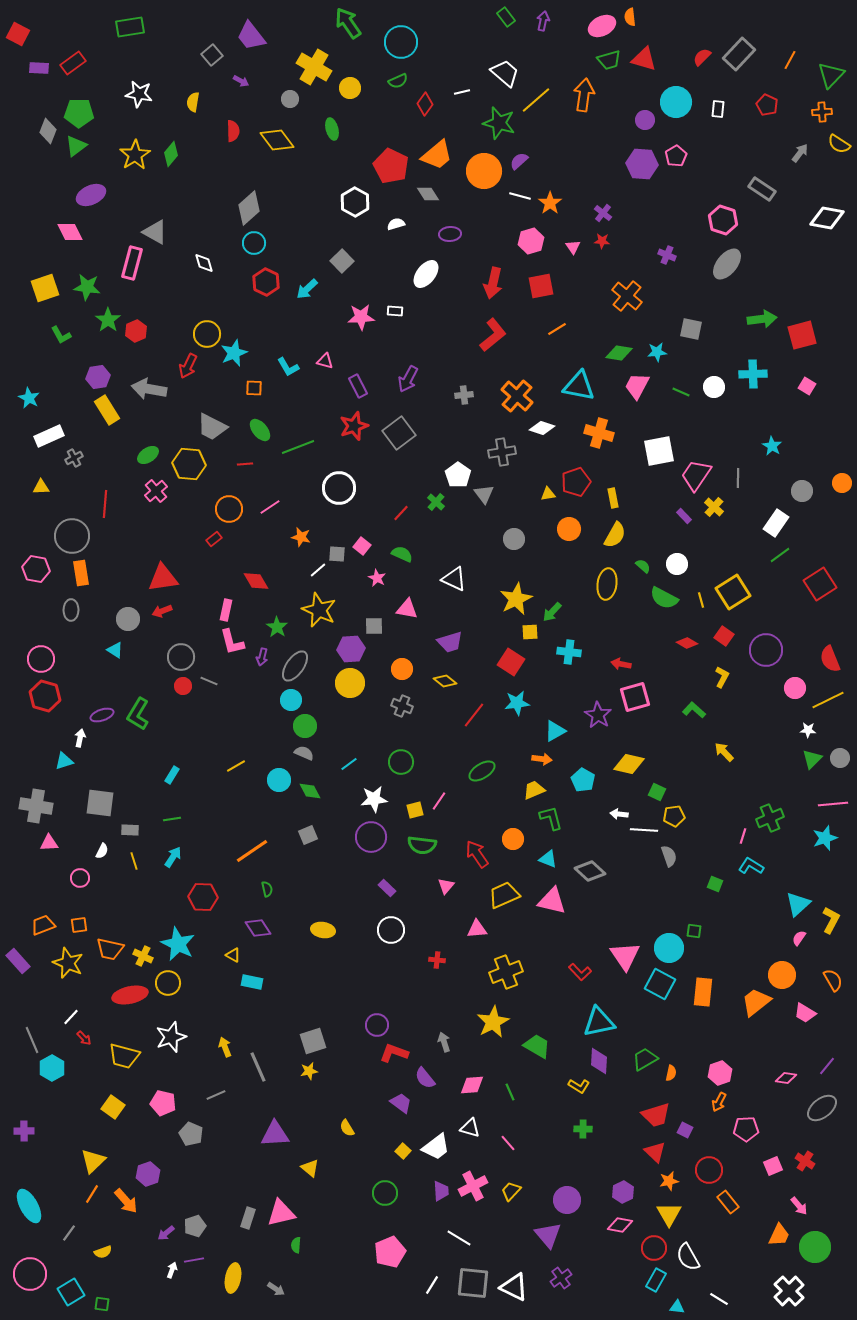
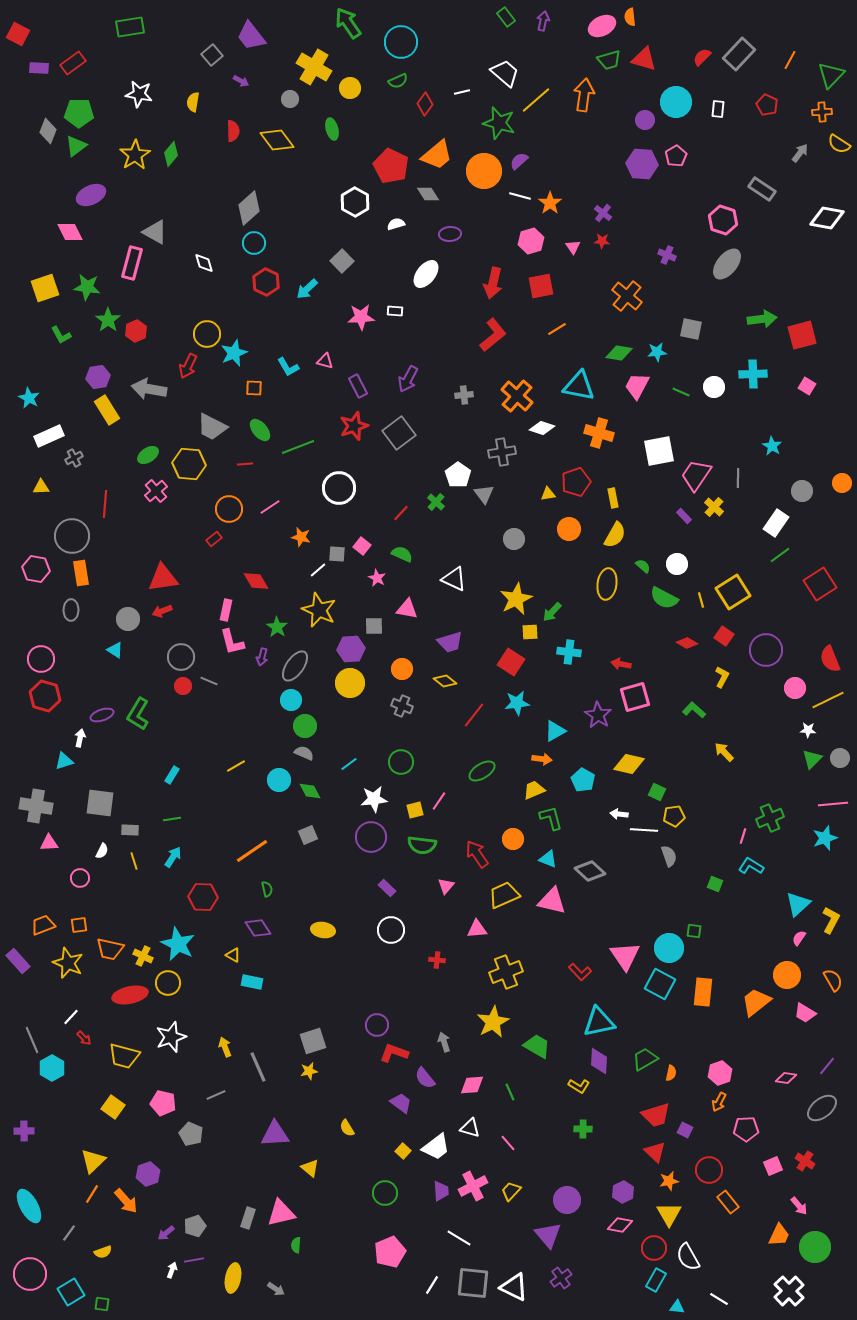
orange circle at (782, 975): moved 5 px right
